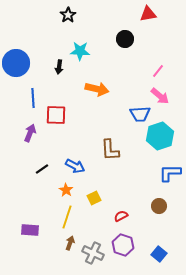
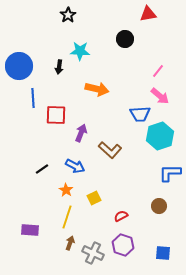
blue circle: moved 3 px right, 3 px down
purple arrow: moved 51 px right
brown L-shape: rotated 45 degrees counterclockwise
blue square: moved 4 px right, 1 px up; rotated 35 degrees counterclockwise
